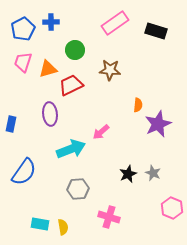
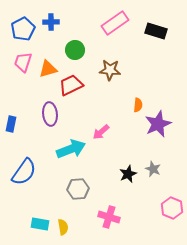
gray star: moved 4 px up
